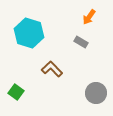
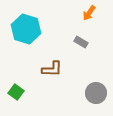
orange arrow: moved 4 px up
cyan hexagon: moved 3 px left, 4 px up
brown L-shape: rotated 135 degrees clockwise
